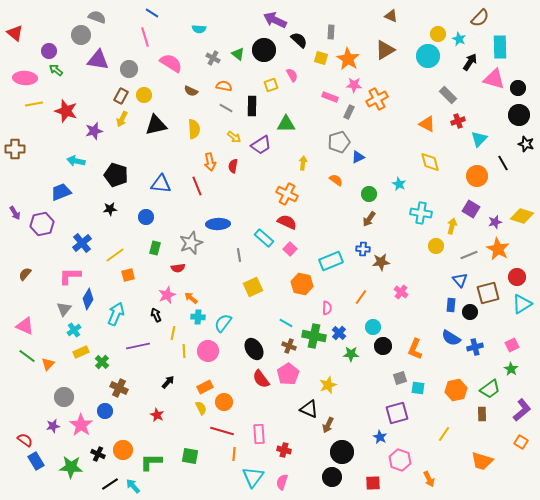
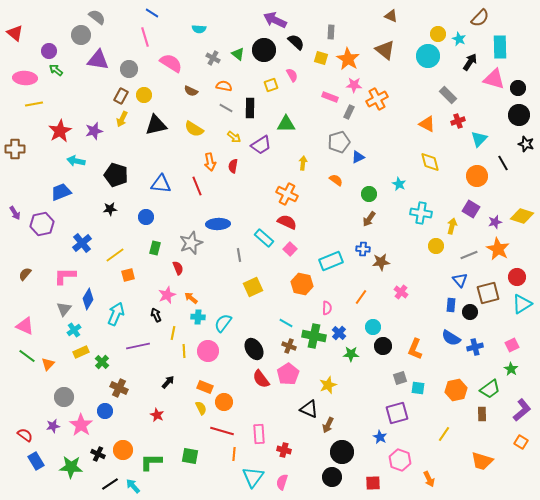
gray semicircle at (97, 17): rotated 18 degrees clockwise
black semicircle at (299, 40): moved 3 px left, 2 px down
brown triangle at (385, 50): rotated 50 degrees counterclockwise
black rectangle at (252, 106): moved 2 px left, 2 px down
red star at (66, 111): moved 6 px left, 20 px down; rotated 25 degrees clockwise
yellow semicircle at (194, 129): rotated 126 degrees clockwise
red semicircle at (178, 268): rotated 104 degrees counterclockwise
pink L-shape at (70, 276): moved 5 px left
orange rectangle at (205, 387): rotated 49 degrees clockwise
red semicircle at (25, 440): moved 5 px up
